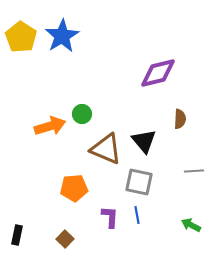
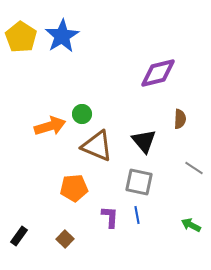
brown triangle: moved 9 px left, 3 px up
gray line: moved 3 px up; rotated 36 degrees clockwise
black rectangle: moved 2 px right, 1 px down; rotated 24 degrees clockwise
